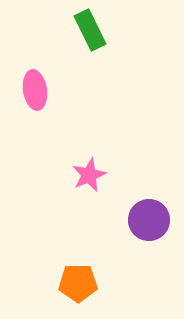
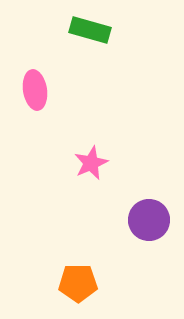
green rectangle: rotated 48 degrees counterclockwise
pink star: moved 2 px right, 12 px up
